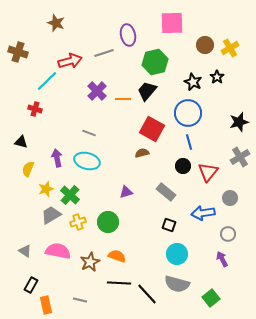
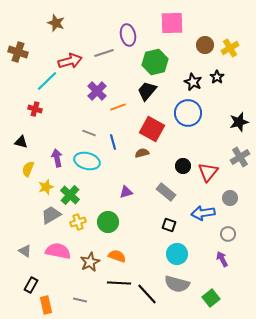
orange line at (123, 99): moved 5 px left, 8 px down; rotated 21 degrees counterclockwise
blue line at (189, 142): moved 76 px left
yellow star at (46, 189): moved 2 px up
